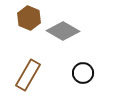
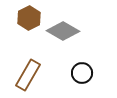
brown hexagon: rotated 10 degrees clockwise
black circle: moved 1 px left
